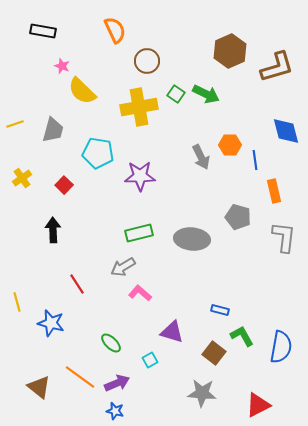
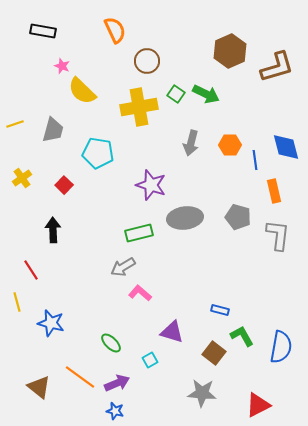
blue diamond at (286, 131): moved 16 px down
gray arrow at (201, 157): moved 10 px left, 14 px up; rotated 40 degrees clockwise
purple star at (140, 176): moved 11 px right, 9 px down; rotated 20 degrees clockwise
gray L-shape at (284, 237): moved 6 px left, 2 px up
gray ellipse at (192, 239): moved 7 px left, 21 px up; rotated 12 degrees counterclockwise
red line at (77, 284): moved 46 px left, 14 px up
